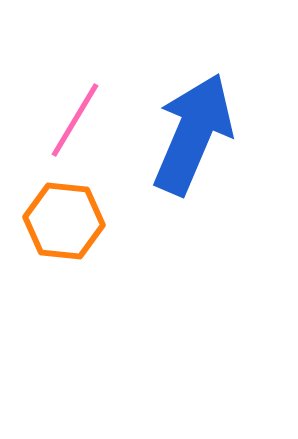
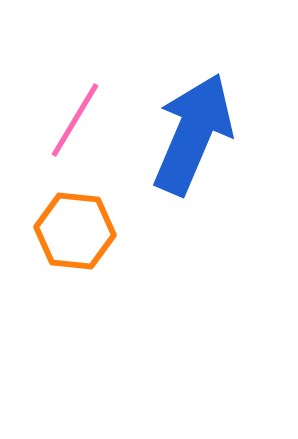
orange hexagon: moved 11 px right, 10 px down
